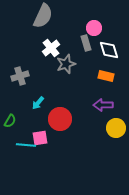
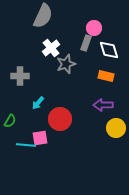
gray rectangle: rotated 35 degrees clockwise
gray cross: rotated 18 degrees clockwise
